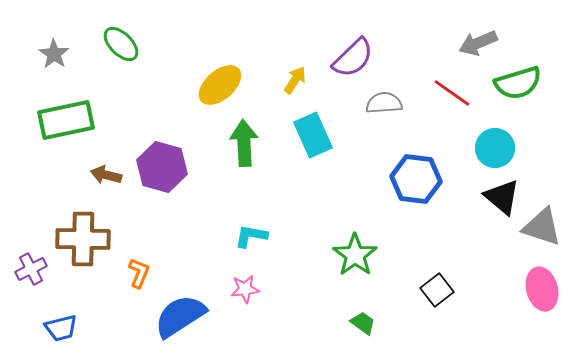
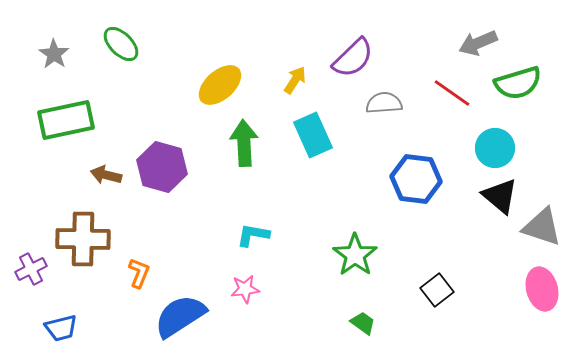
black triangle: moved 2 px left, 1 px up
cyan L-shape: moved 2 px right, 1 px up
